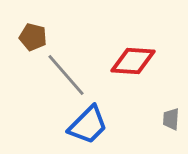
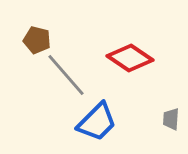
brown pentagon: moved 4 px right, 3 px down
red diamond: moved 3 px left, 3 px up; rotated 30 degrees clockwise
blue trapezoid: moved 9 px right, 3 px up
